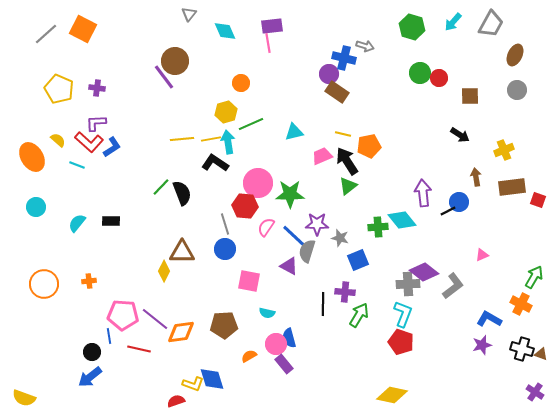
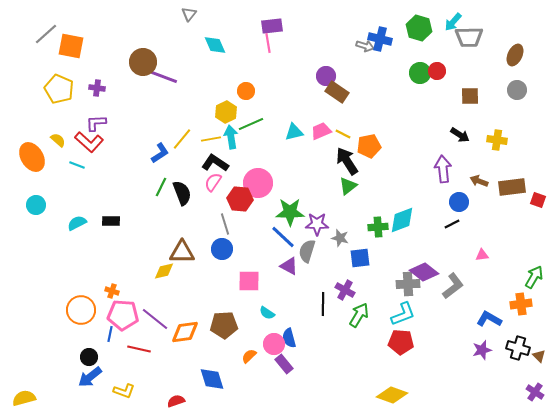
gray trapezoid at (491, 24): moved 22 px left, 13 px down; rotated 60 degrees clockwise
green hexagon at (412, 27): moved 7 px right, 1 px down
orange square at (83, 29): moved 12 px left, 17 px down; rotated 16 degrees counterclockwise
cyan diamond at (225, 31): moved 10 px left, 14 px down
blue cross at (344, 58): moved 36 px right, 19 px up
brown circle at (175, 61): moved 32 px left, 1 px down
purple circle at (329, 74): moved 3 px left, 2 px down
purple line at (164, 77): rotated 32 degrees counterclockwise
red circle at (439, 78): moved 2 px left, 7 px up
orange circle at (241, 83): moved 5 px right, 8 px down
yellow hexagon at (226, 112): rotated 10 degrees counterclockwise
yellow line at (343, 134): rotated 14 degrees clockwise
yellow line at (182, 139): rotated 45 degrees counterclockwise
cyan arrow at (228, 142): moved 3 px right, 5 px up
blue L-shape at (112, 147): moved 48 px right, 6 px down
yellow cross at (504, 150): moved 7 px left, 10 px up; rotated 30 degrees clockwise
pink trapezoid at (322, 156): moved 1 px left, 25 px up
brown arrow at (476, 177): moved 3 px right, 4 px down; rotated 60 degrees counterclockwise
green line at (161, 187): rotated 18 degrees counterclockwise
purple arrow at (423, 193): moved 20 px right, 24 px up
green star at (290, 194): moved 18 px down
red hexagon at (245, 206): moved 5 px left, 7 px up
cyan circle at (36, 207): moved 2 px up
black line at (448, 211): moved 4 px right, 13 px down
cyan diamond at (402, 220): rotated 72 degrees counterclockwise
cyan semicircle at (77, 223): rotated 24 degrees clockwise
pink semicircle at (266, 227): moved 53 px left, 45 px up
blue line at (294, 236): moved 11 px left, 1 px down
blue circle at (225, 249): moved 3 px left
pink triangle at (482, 255): rotated 16 degrees clockwise
blue square at (358, 260): moved 2 px right, 2 px up; rotated 15 degrees clockwise
yellow diamond at (164, 271): rotated 50 degrees clockwise
orange cross at (89, 281): moved 23 px right, 10 px down; rotated 24 degrees clockwise
pink square at (249, 281): rotated 10 degrees counterclockwise
orange circle at (44, 284): moved 37 px right, 26 px down
purple cross at (345, 292): moved 2 px up; rotated 24 degrees clockwise
orange cross at (521, 304): rotated 35 degrees counterclockwise
cyan semicircle at (267, 313): rotated 21 degrees clockwise
cyan L-shape at (403, 314): rotated 48 degrees clockwise
orange diamond at (181, 332): moved 4 px right
blue line at (109, 336): moved 1 px right, 2 px up; rotated 21 degrees clockwise
red pentagon at (401, 342): rotated 15 degrees counterclockwise
pink circle at (276, 344): moved 2 px left
purple star at (482, 345): moved 5 px down
black cross at (522, 349): moved 4 px left, 1 px up
black circle at (92, 352): moved 3 px left, 5 px down
brown triangle at (541, 354): moved 2 px left, 2 px down; rotated 24 degrees clockwise
orange semicircle at (249, 356): rotated 14 degrees counterclockwise
yellow L-shape at (193, 384): moved 69 px left, 7 px down
yellow diamond at (392, 395): rotated 8 degrees clockwise
yellow semicircle at (24, 398): rotated 145 degrees clockwise
